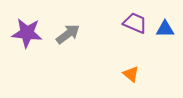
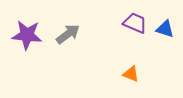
blue triangle: rotated 18 degrees clockwise
purple star: moved 2 px down
orange triangle: rotated 18 degrees counterclockwise
